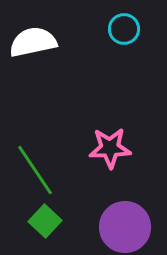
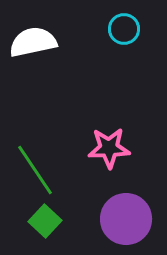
pink star: moved 1 px left
purple circle: moved 1 px right, 8 px up
